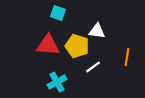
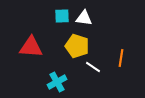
cyan square: moved 4 px right, 3 px down; rotated 21 degrees counterclockwise
white triangle: moved 13 px left, 13 px up
red triangle: moved 17 px left, 2 px down
orange line: moved 6 px left, 1 px down
white line: rotated 70 degrees clockwise
